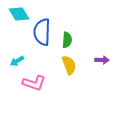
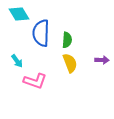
blue semicircle: moved 1 px left, 1 px down
cyan arrow: rotated 96 degrees counterclockwise
yellow semicircle: moved 1 px right, 2 px up
pink L-shape: moved 1 px right, 2 px up
